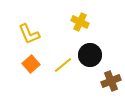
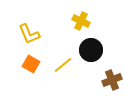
yellow cross: moved 1 px right, 1 px up
black circle: moved 1 px right, 5 px up
orange square: rotated 18 degrees counterclockwise
brown cross: moved 1 px right, 1 px up
